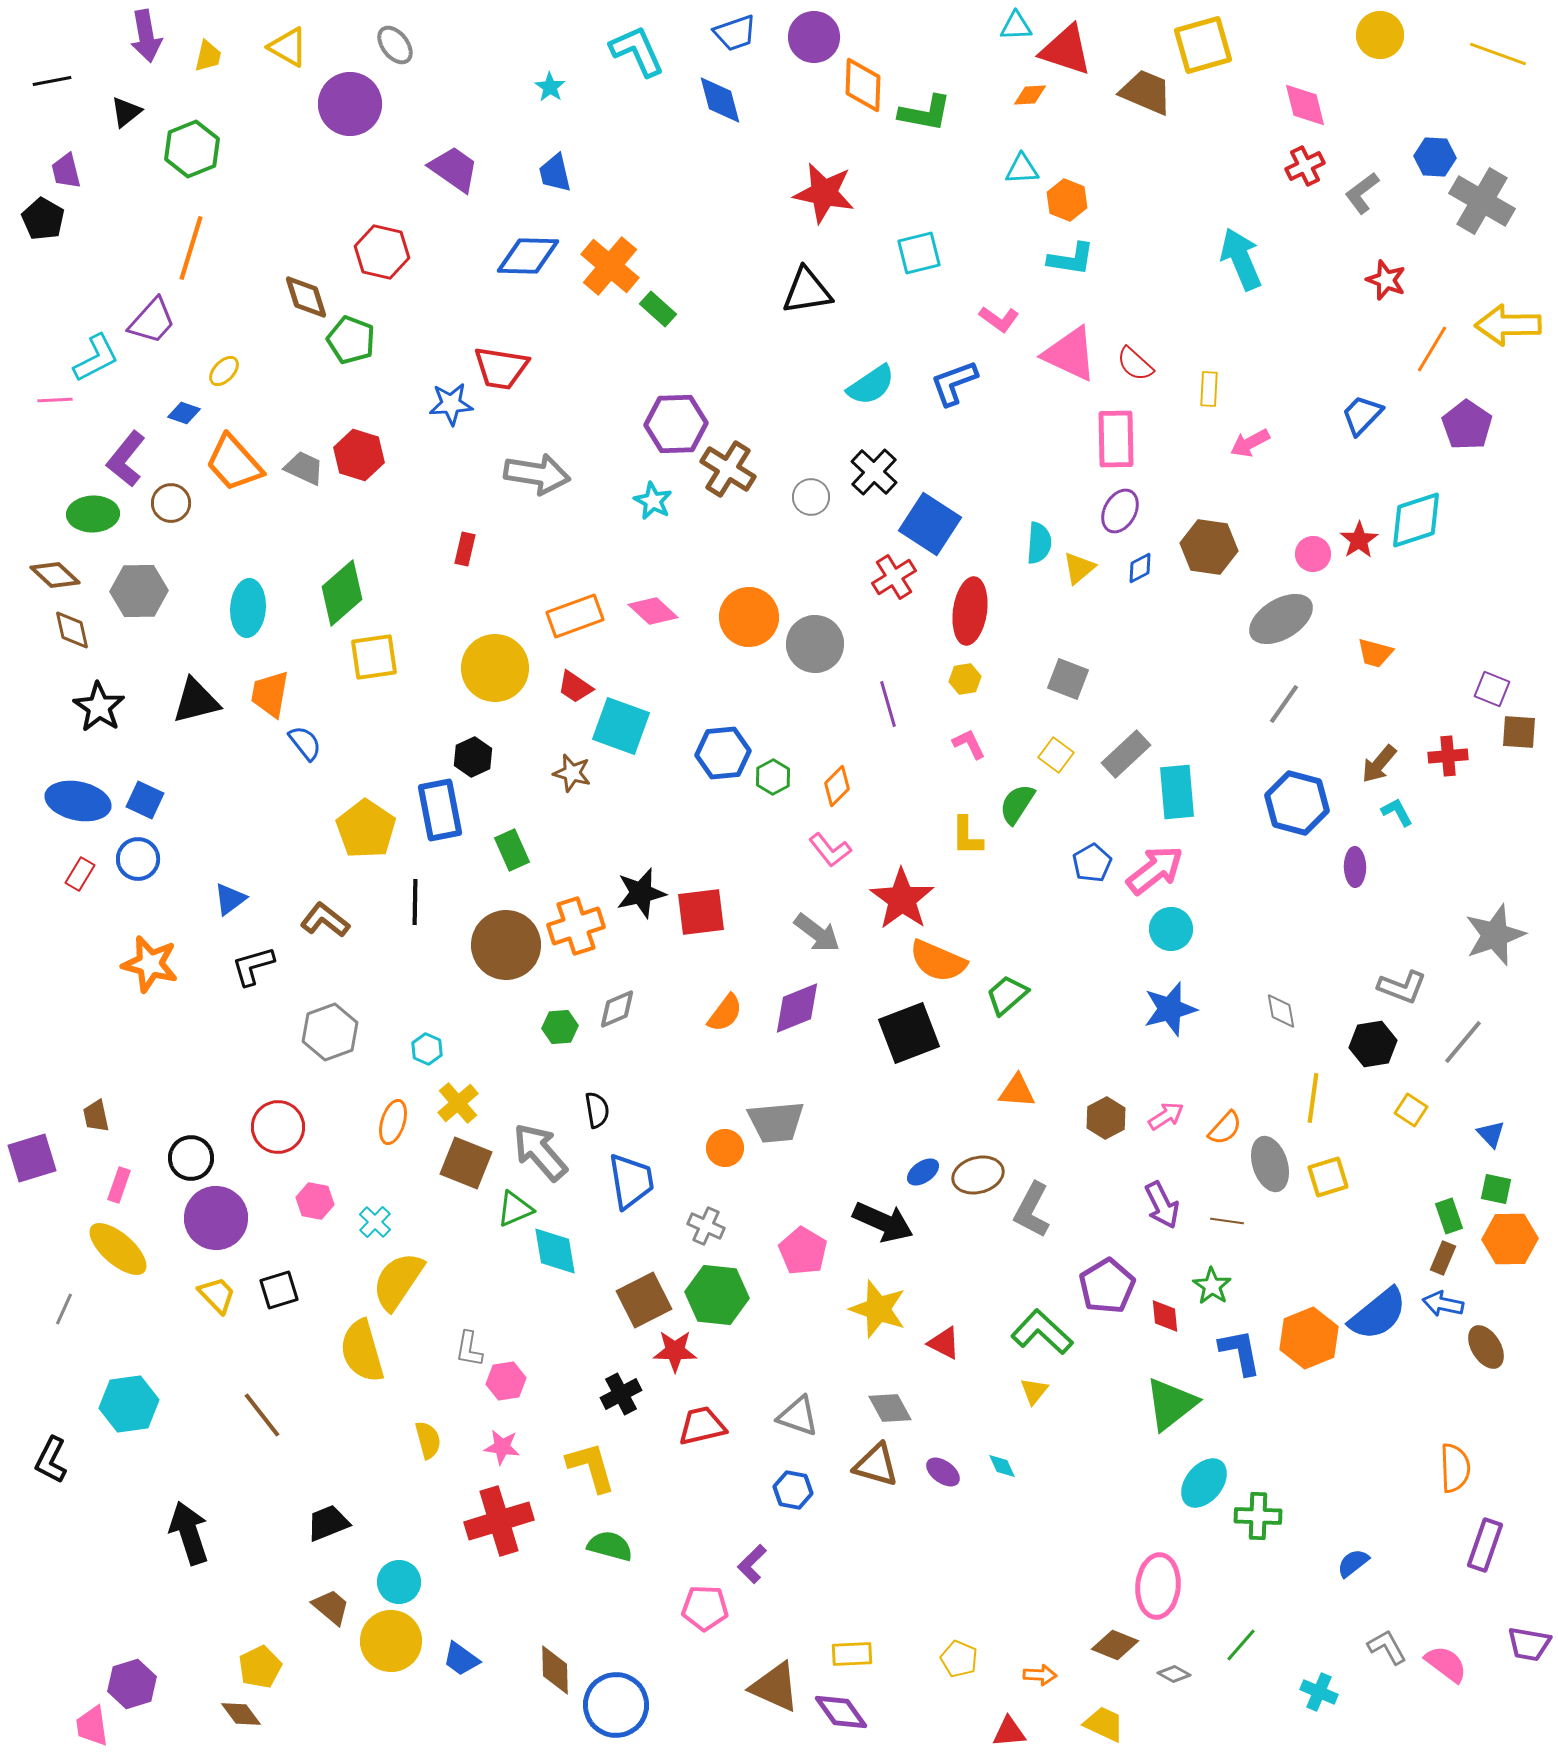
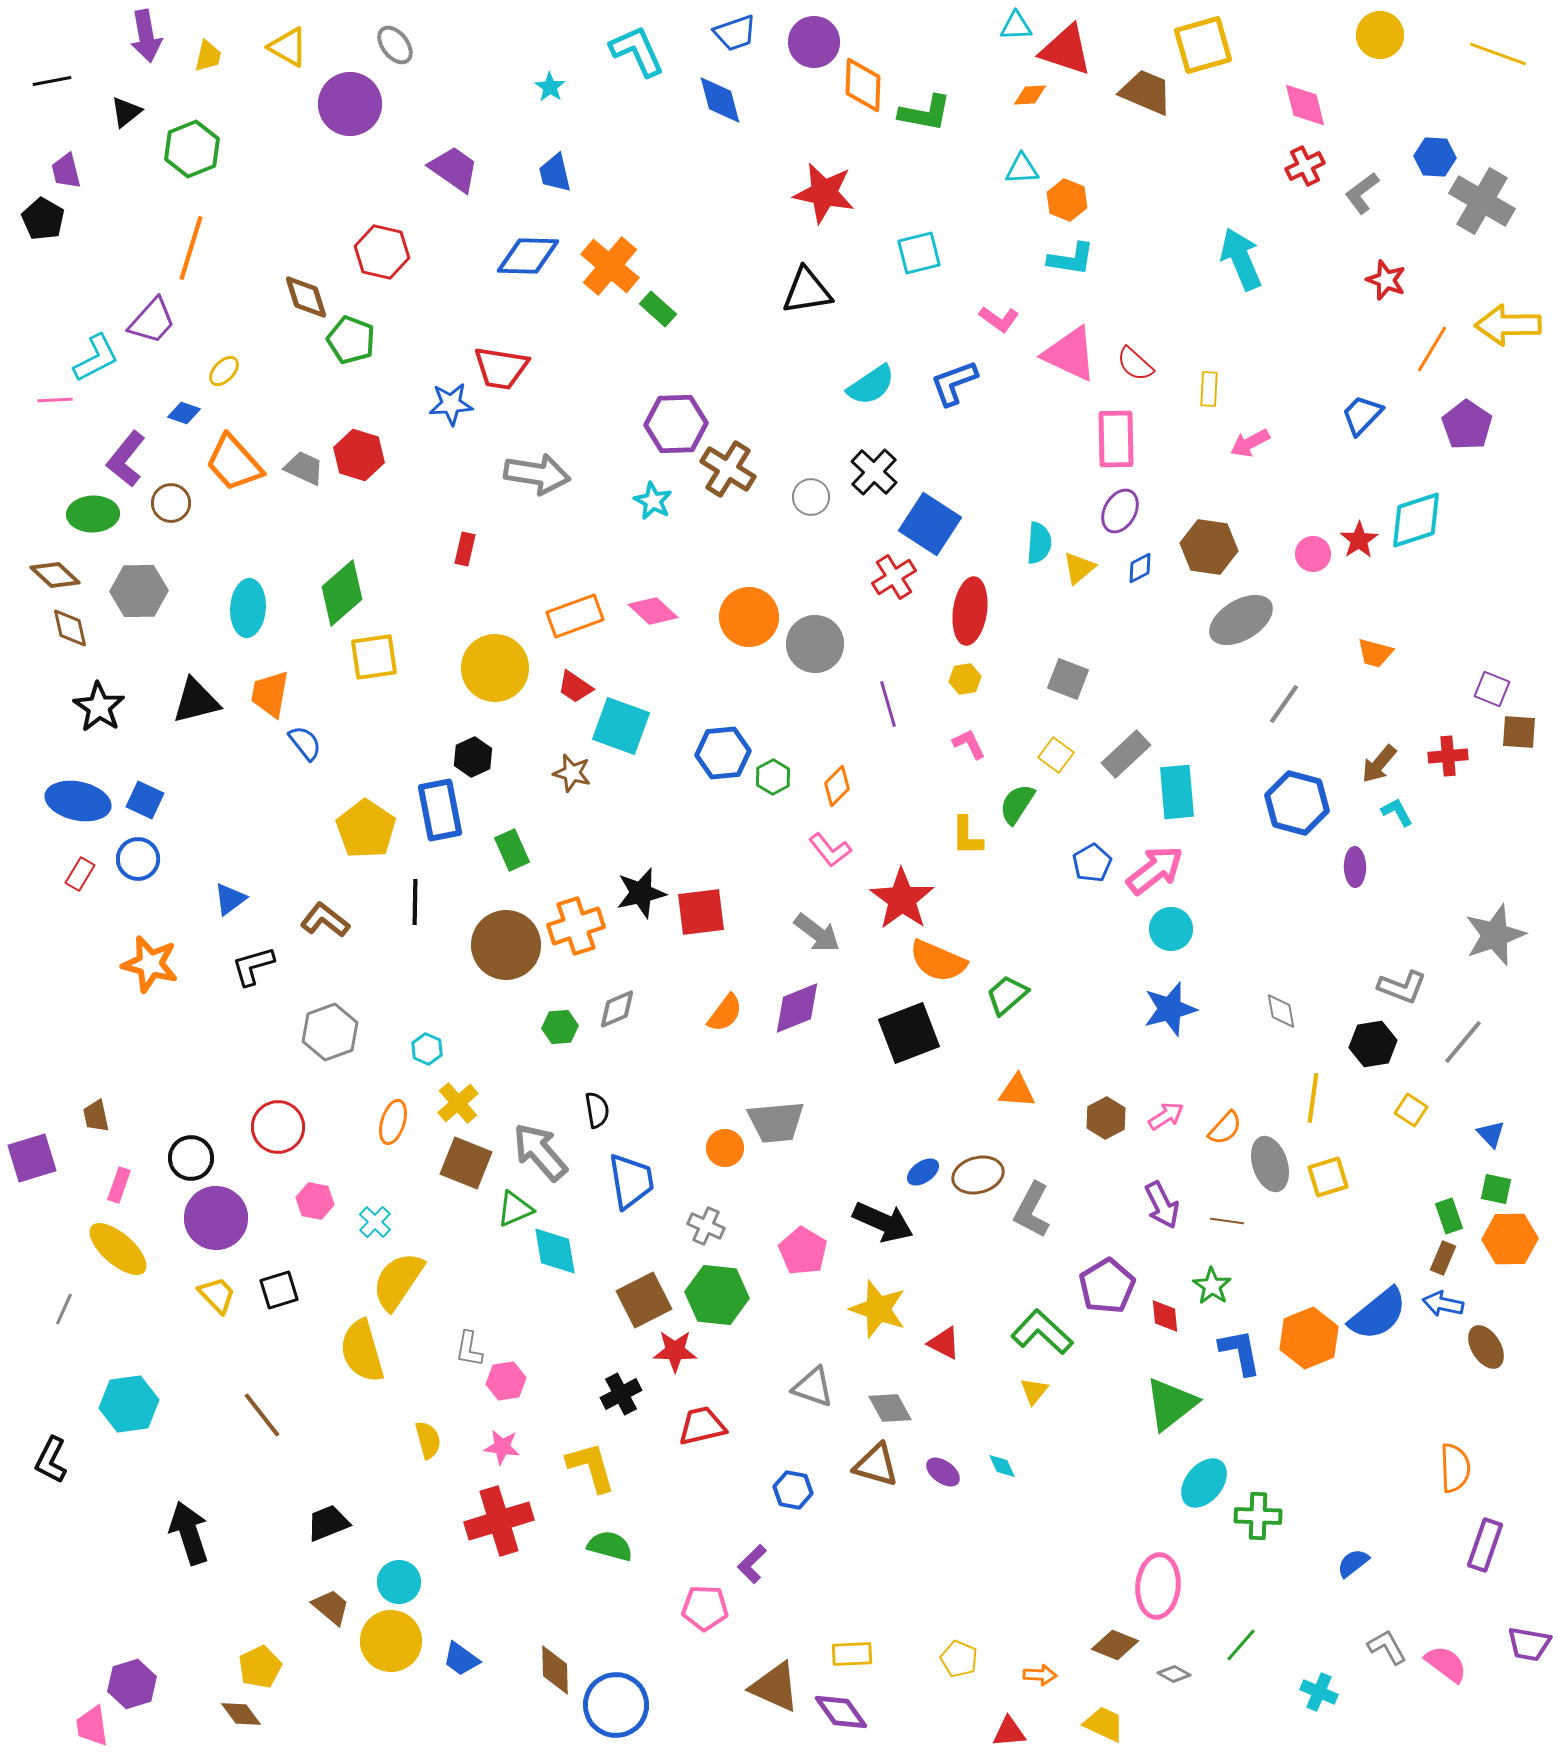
purple circle at (814, 37): moved 5 px down
gray ellipse at (1281, 619): moved 40 px left, 1 px down
brown diamond at (72, 630): moved 2 px left, 2 px up
gray triangle at (798, 1416): moved 15 px right, 29 px up
